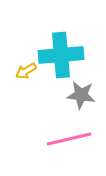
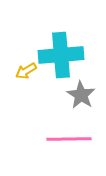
gray star: rotated 24 degrees clockwise
pink line: rotated 12 degrees clockwise
